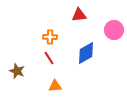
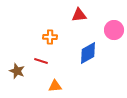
blue diamond: moved 2 px right
red line: moved 8 px left, 3 px down; rotated 40 degrees counterclockwise
